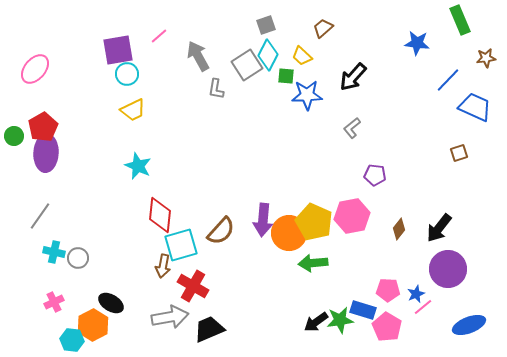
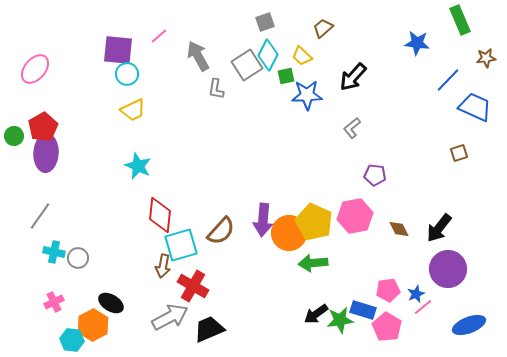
gray square at (266, 25): moved 1 px left, 3 px up
purple square at (118, 50): rotated 16 degrees clockwise
green square at (286, 76): rotated 18 degrees counterclockwise
pink hexagon at (352, 216): moved 3 px right
brown diamond at (399, 229): rotated 65 degrees counterclockwise
pink pentagon at (388, 290): rotated 10 degrees counterclockwise
gray arrow at (170, 317): rotated 18 degrees counterclockwise
black arrow at (316, 322): moved 8 px up
